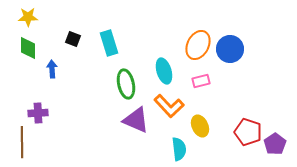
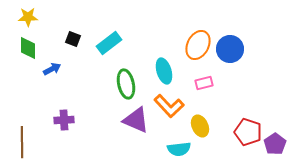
cyan rectangle: rotated 70 degrees clockwise
blue arrow: rotated 66 degrees clockwise
pink rectangle: moved 3 px right, 2 px down
purple cross: moved 26 px right, 7 px down
cyan semicircle: rotated 90 degrees clockwise
